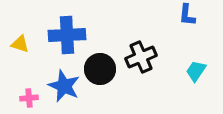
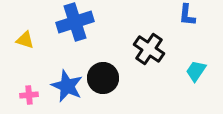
blue cross: moved 8 px right, 13 px up; rotated 15 degrees counterclockwise
yellow triangle: moved 5 px right, 4 px up
black cross: moved 8 px right, 8 px up; rotated 32 degrees counterclockwise
black circle: moved 3 px right, 9 px down
blue star: moved 3 px right
pink cross: moved 3 px up
